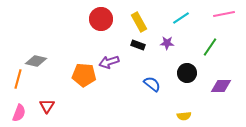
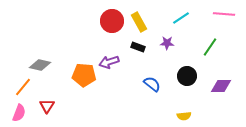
pink line: rotated 15 degrees clockwise
red circle: moved 11 px right, 2 px down
black rectangle: moved 2 px down
gray diamond: moved 4 px right, 4 px down
black circle: moved 3 px down
orange line: moved 5 px right, 8 px down; rotated 24 degrees clockwise
